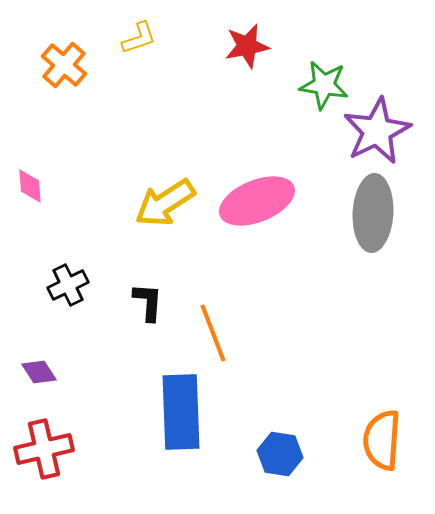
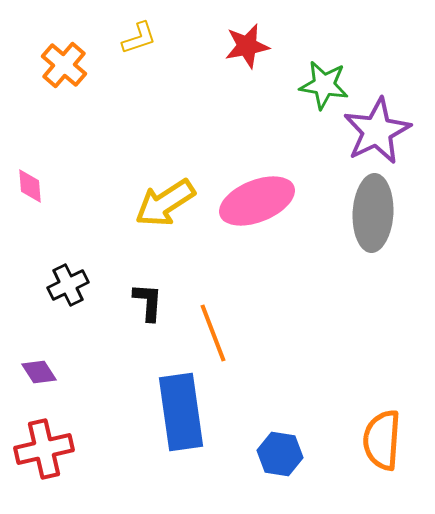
blue rectangle: rotated 6 degrees counterclockwise
